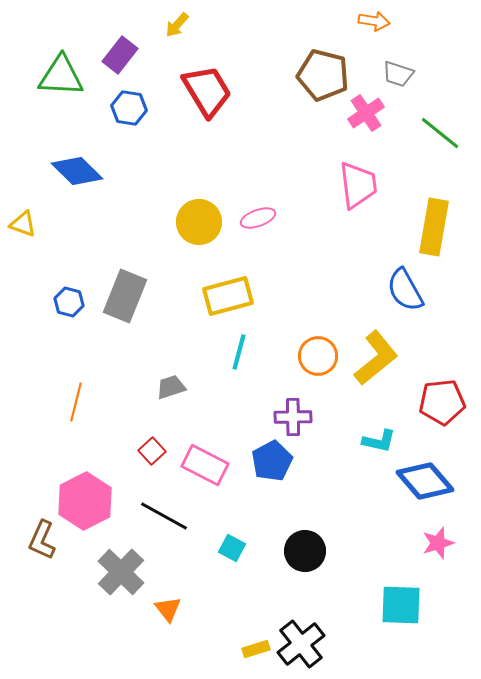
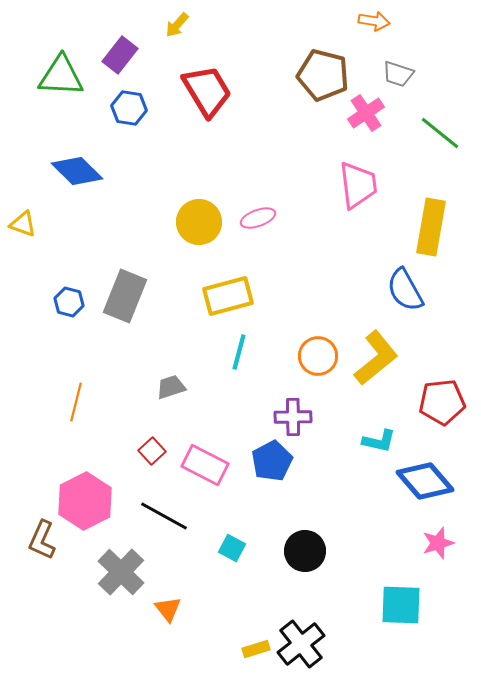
yellow rectangle at (434, 227): moved 3 px left
